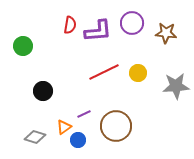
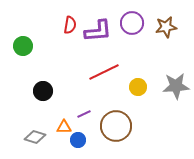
brown star: moved 6 px up; rotated 15 degrees counterclockwise
yellow circle: moved 14 px down
orange triangle: rotated 35 degrees clockwise
